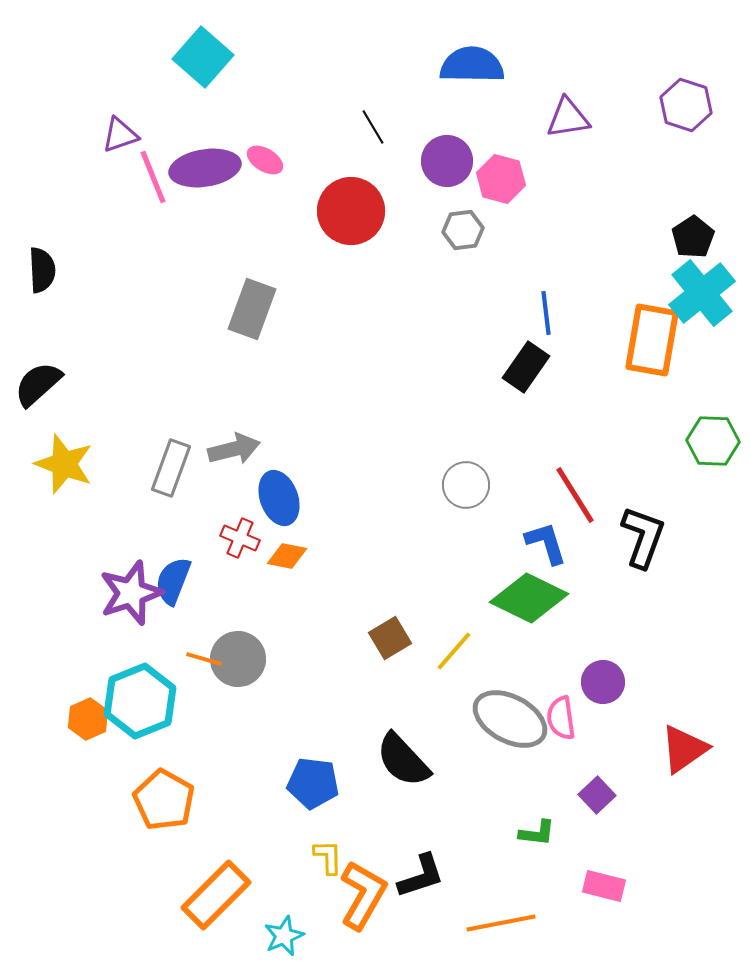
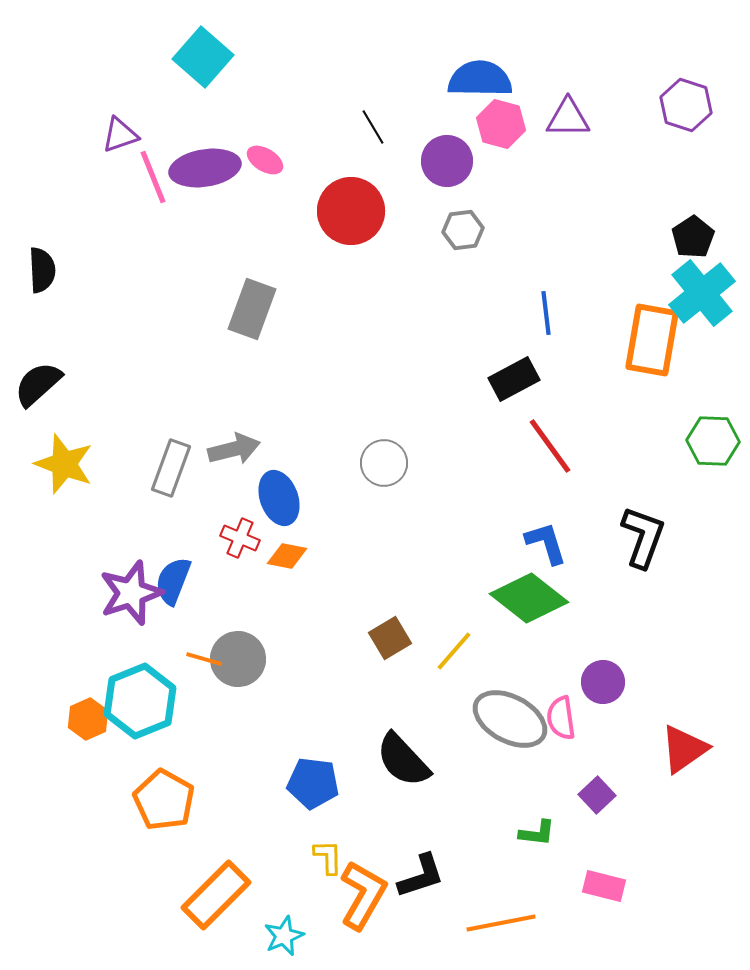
blue semicircle at (472, 65): moved 8 px right, 14 px down
purple triangle at (568, 118): rotated 9 degrees clockwise
pink hexagon at (501, 179): moved 55 px up
black rectangle at (526, 367): moved 12 px left, 12 px down; rotated 27 degrees clockwise
gray circle at (466, 485): moved 82 px left, 22 px up
red line at (575, 495): moved 25 px left, 49 px up; rotated 4 degrees counterclockwise
green diamond at (529, 598): rotated 12 degrees clockwise
